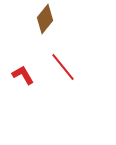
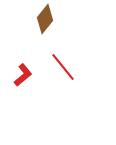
red L-shape: rotated 80 degrees clockwise
